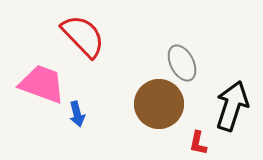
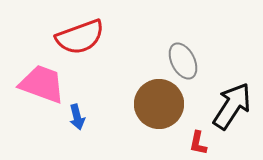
red semicircle: moved 3 px left, 1 px down; rotated 114 degrees clockwise
gray ellipse: moved 1 px right, 2 px up
black arrow: rotated 15 degrees clockwise
blue arrow: moved 3 px down
